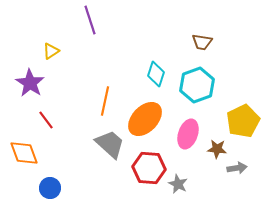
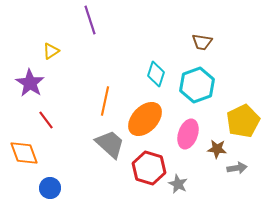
red hexagon: rotated 12 degrees clockwise
